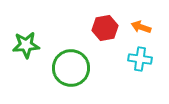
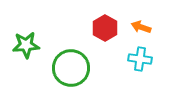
red hexagon: rotated 20 degrees counterclockwise
